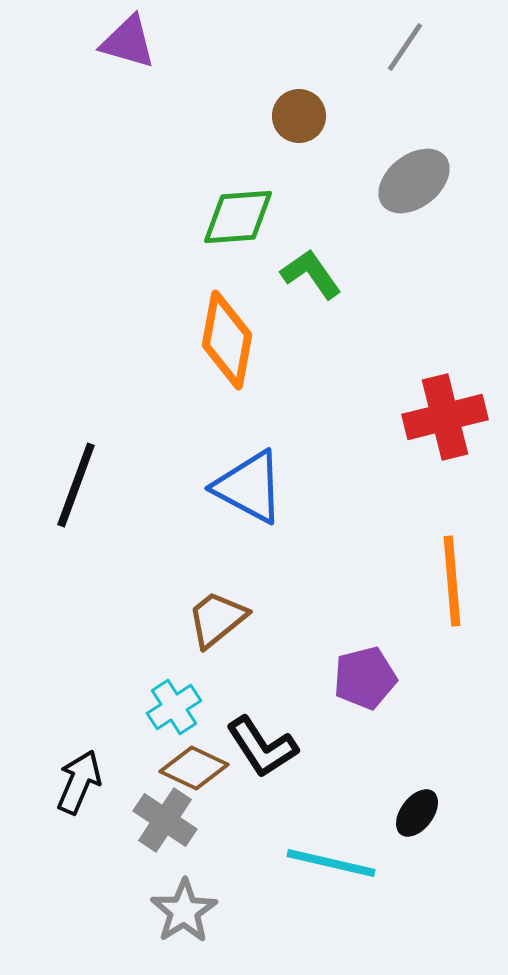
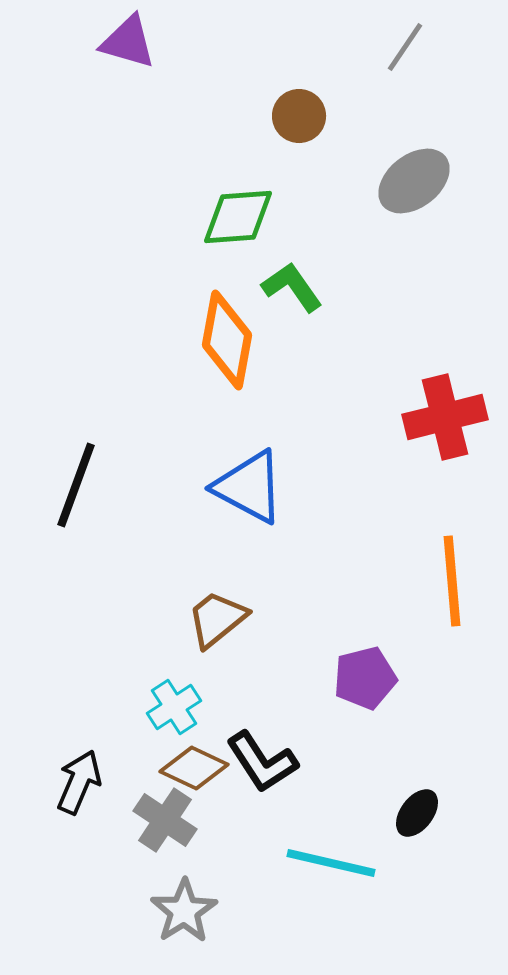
green L-shape: moved 19 px left, 13 px down
black L-shape: moved 15 px down
